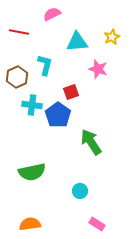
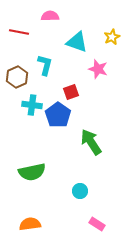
pink semicircle: moved 2 px left, 2 px down; rotated 24 degrees clockwise
cyan triangle: rotated 25 degrees clockwise
